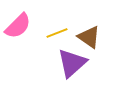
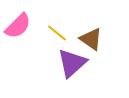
yellow line: rotated 60 degrees clockwise
brown triangle: moved 2 px right, 2 px down
